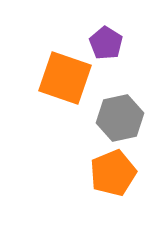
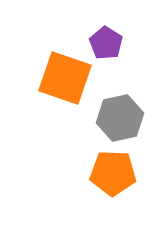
orange pentagon: rotated 24 degrees clockwise
